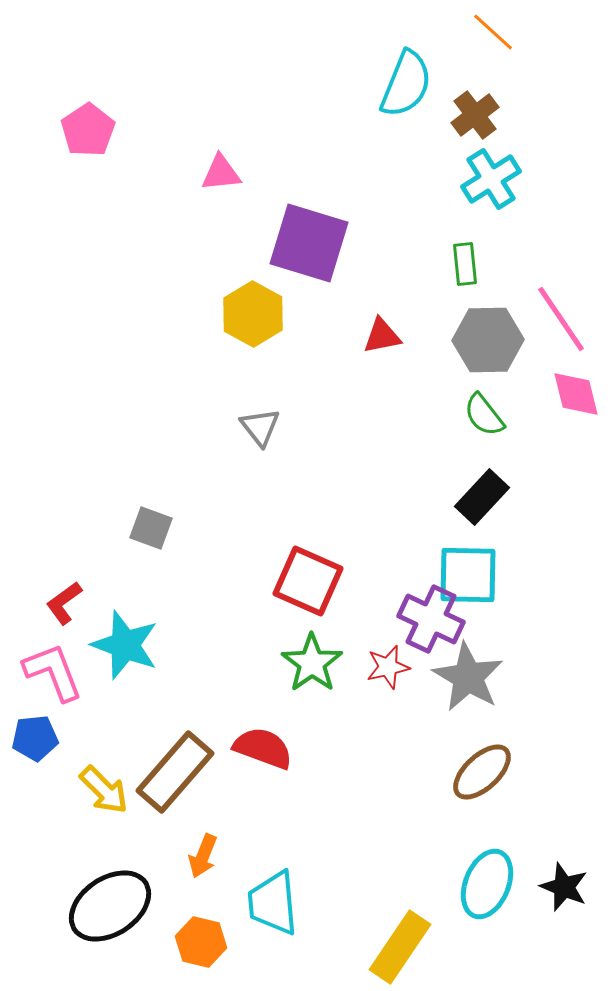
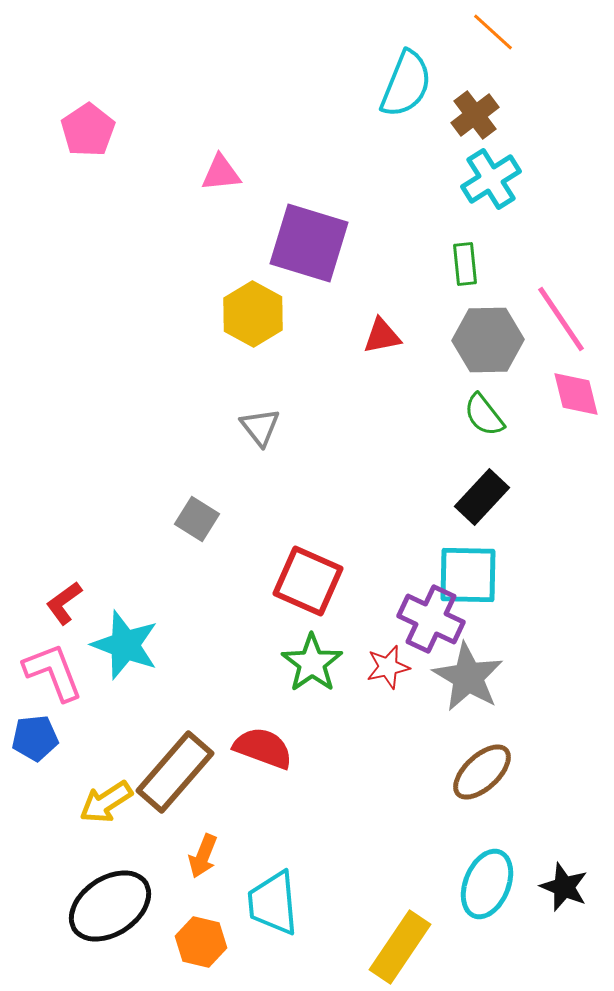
gray square: moved 46 px right, 9 px up; rotated 12 degrees clockwise
yellow arrow: moved 2 px right, 12 px down; rotated 102 degrees clockwise
